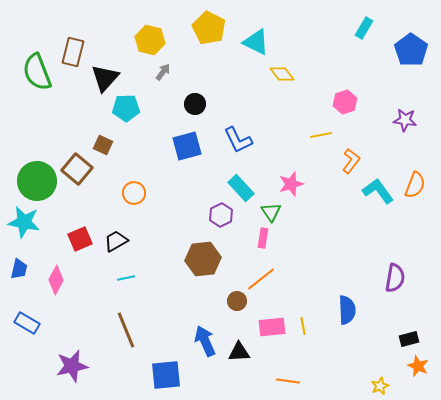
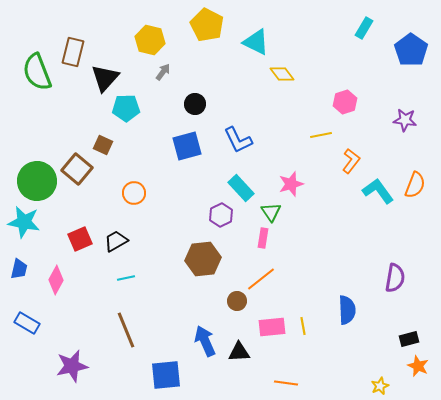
yellow pentagon at (209, 28): moved 2 px left, 3 px up
orange line at (288, 381): moved 2 px left, 2 px down
